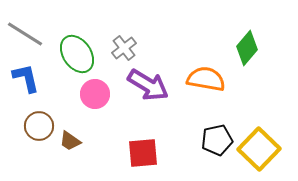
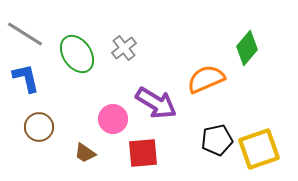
orange semicircle: rotated 33 degrees counterclockwise
purple arrow: moved 8 px right, 18 px down
pink circle: moved 18 px right, 25 px down
brown circle: moved 1 px down
brown trapezoid: moved 15 px right, 12 px down
yellow square: rotated 27 degrees clockwise
